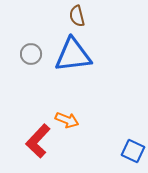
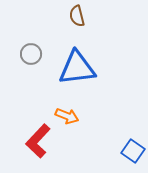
blue triangle: moved 4 px right, 13 px down
orange arrow: moved 4 px up
blue square: rotated 10 degrees clockwise
